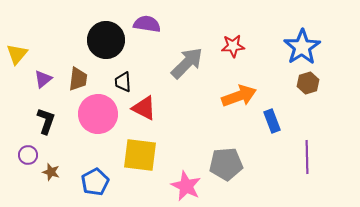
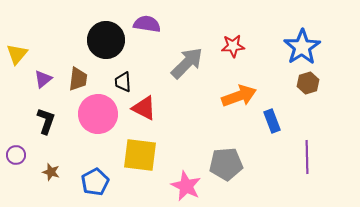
purple circle: moved 12 px left
